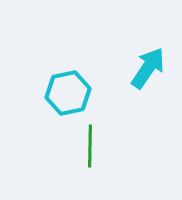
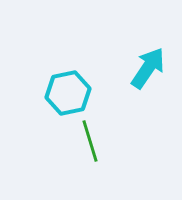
green line: moved 5 px up; rotated 18 degrees counterclockwise
